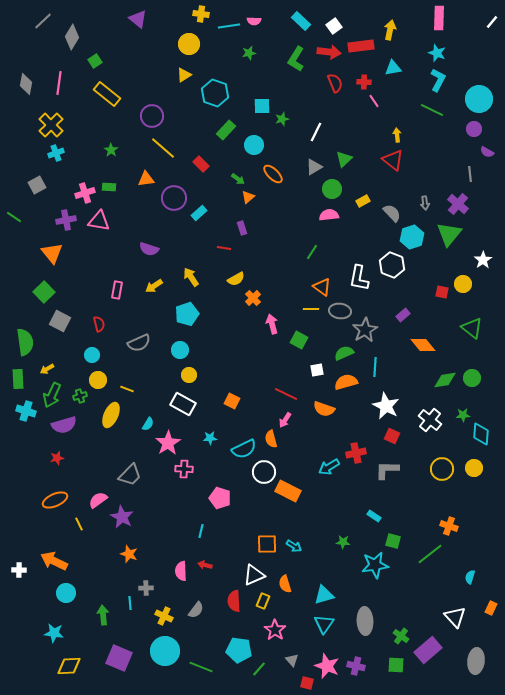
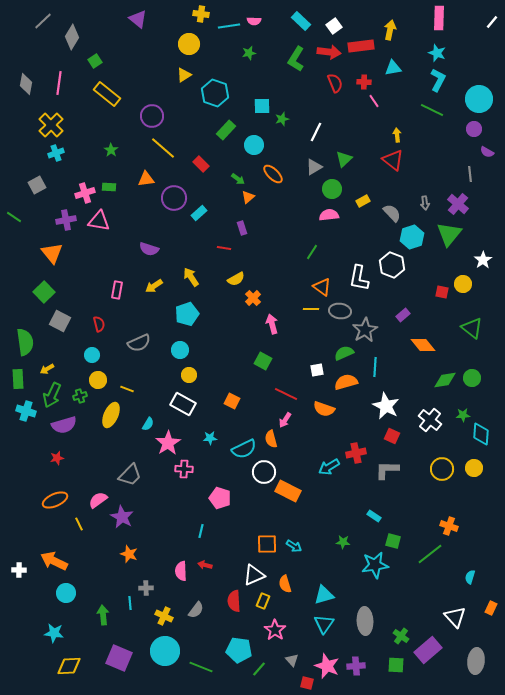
green square at (299, 340): moved 36 px left, 21 px down
purple cross at (356, 666): rotated 18 degrees counterclockwise
